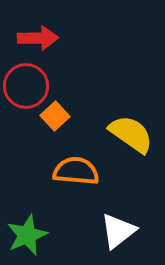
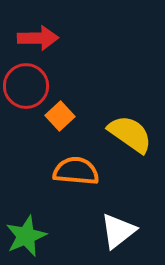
orange square: moved 5 px right
yellow semicircle: moved 1 px left
green star: moved 1 px left, 1 px down
